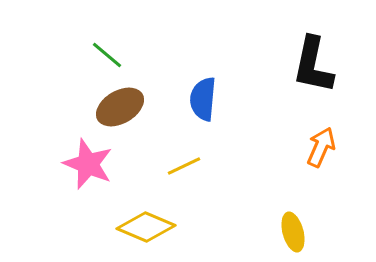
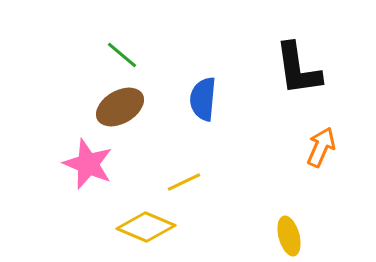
green line: moved 15 px right
black L-shape: moved 15 px left, 4 px down; rotated 20 degrees counterclockwise
yellow line: moved 16 px down
yellow ellipse: moved 4 px left, 4 px down
